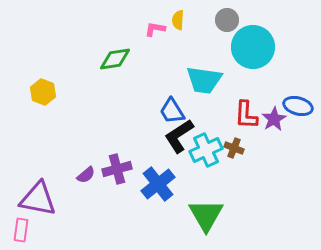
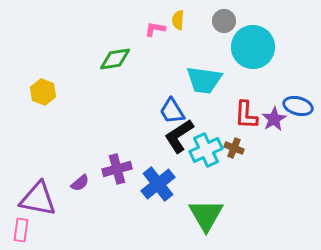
gray circle: moved 3 px left, 1 px down
purple semicircle: moved 6 px left, 8 px down
